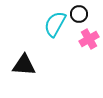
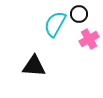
black triangle: moved 10 px right, 1 px down
